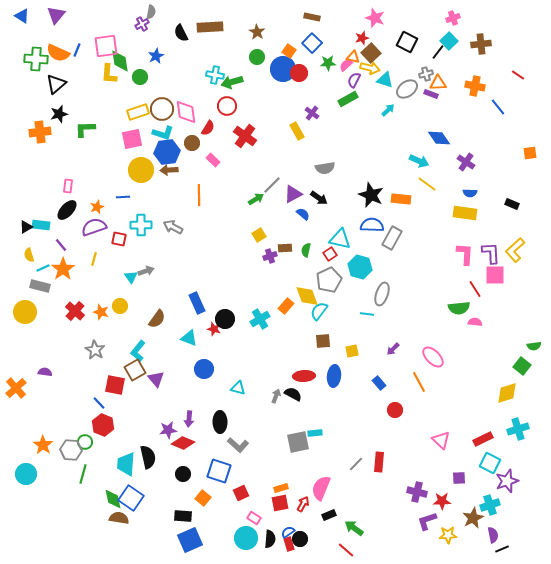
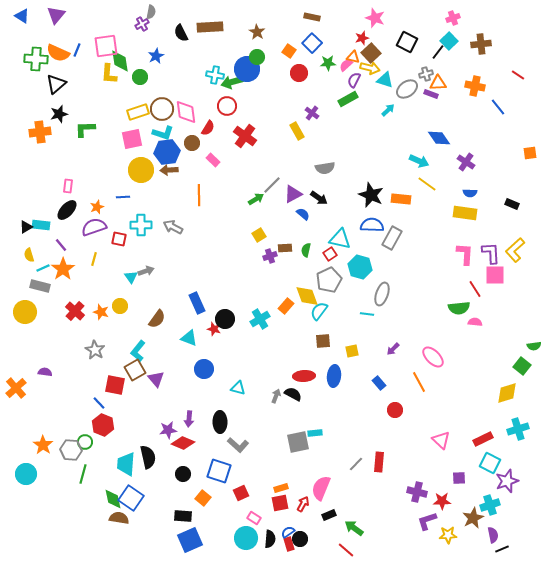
blue circle at (283, 69): moved 36 px left
